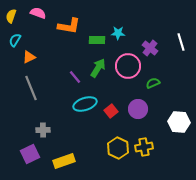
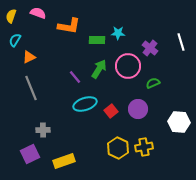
green arrow: moved 1 px right, 1 px down
